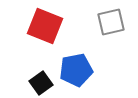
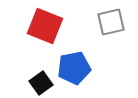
blue pentagon: moved 2 px left, 2 px up
